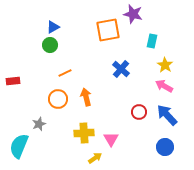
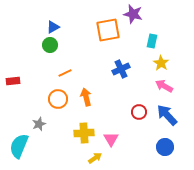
yellow star: moved 4 px left, 2 px up
blue cross: rotated 24 degrees clockwise
